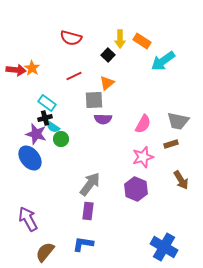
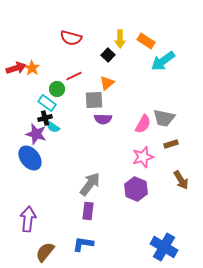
orange rectangle: moved 4 px right
red arrow: moved 2 px up; rotated 24 degrees counterclockwise
gray trapezoid: moved 14 px left, 3 px up
green circle: moved 4 px left, 50 px up
purple arrow: rotated 35 degrees clockwise
